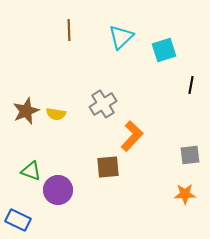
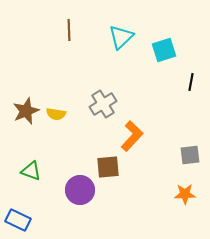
black line: moved 3 px up
purple circle: moved 22 px right
